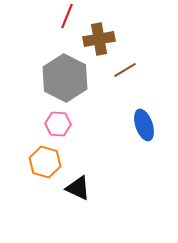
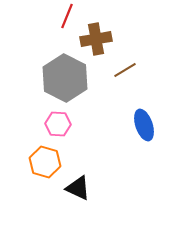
brown cross: moved 3 px left
